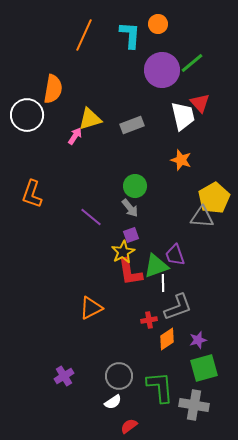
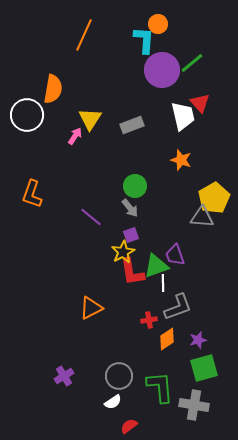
cyan L-shape: moved 14 px right, 5 px down
yellow triangle: rotated 40 degrees counterclockwise
red L-shape: moved 2 px right
